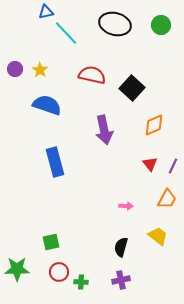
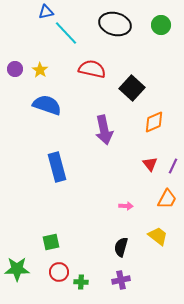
red semicircle: moved 6 px up
orange diamond: moved 3 px up
blue rectangle: moved 2 px right, 5 px down
